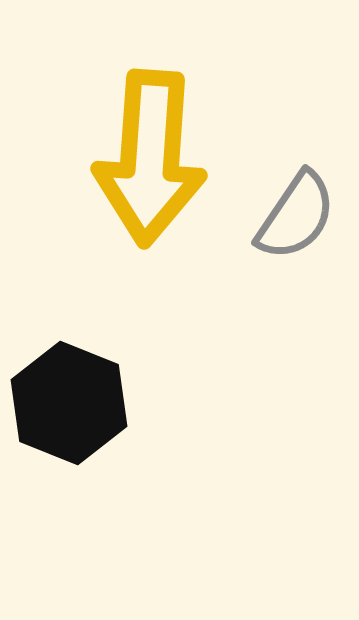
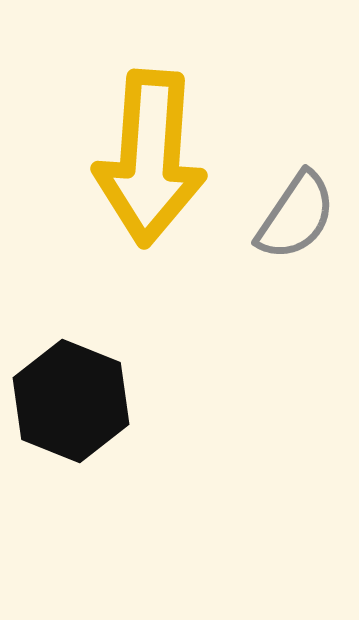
black hexagon: moved 2 px right, 2 px up
